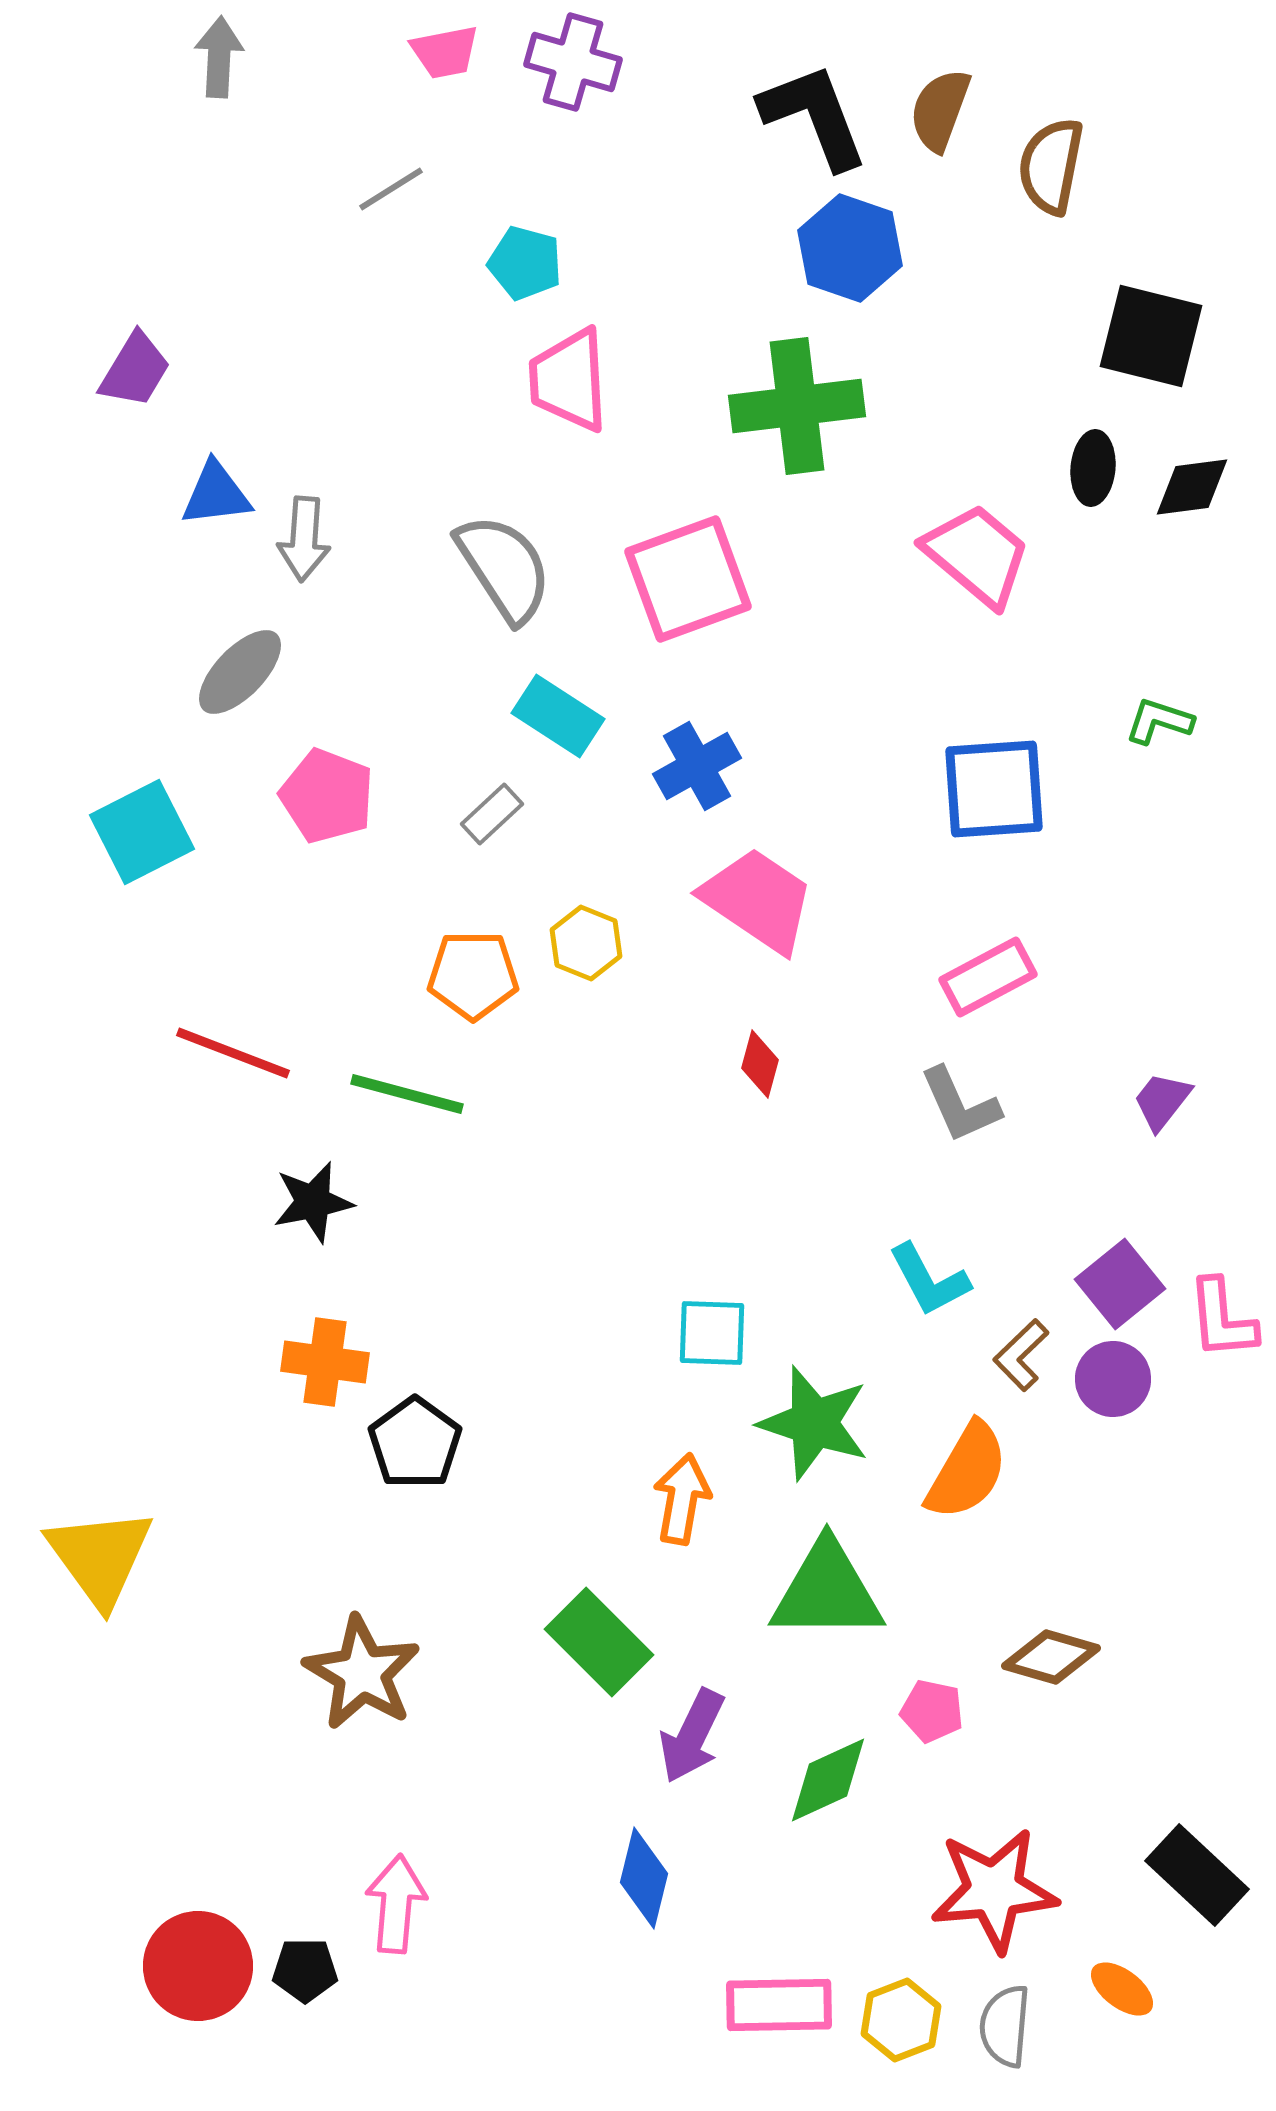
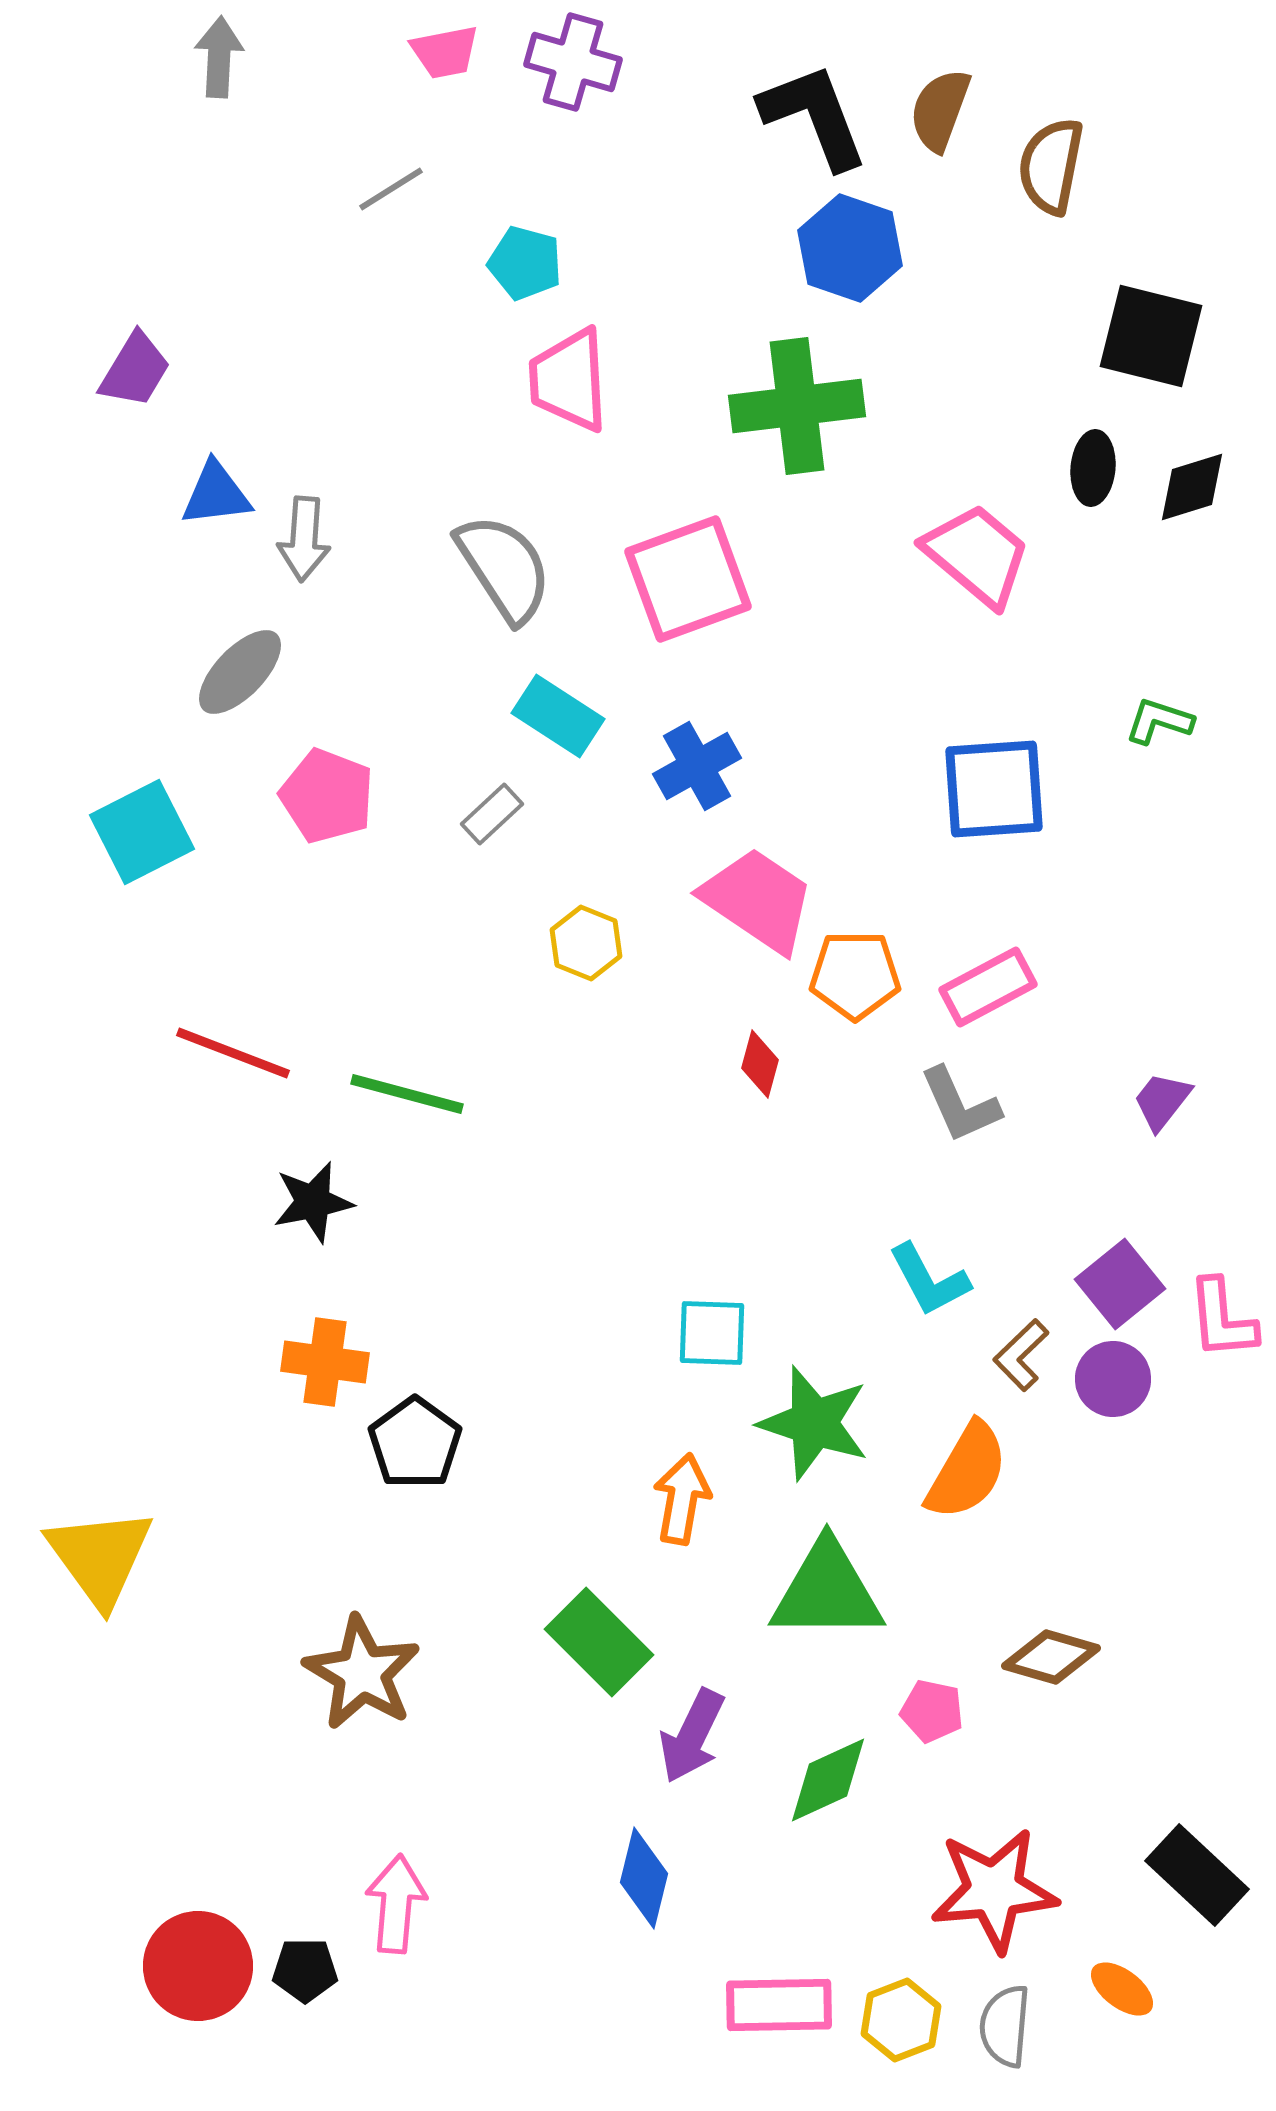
black diamond at (1192, 487): rotated 10 degrees counterclockwise
orange pentagon at (473, 975): moved 382 px right
pink rectangle at (988, 977): moved 10 px down
